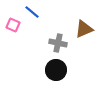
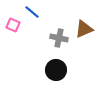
gray cross: moved 1 px right, 5 px up
